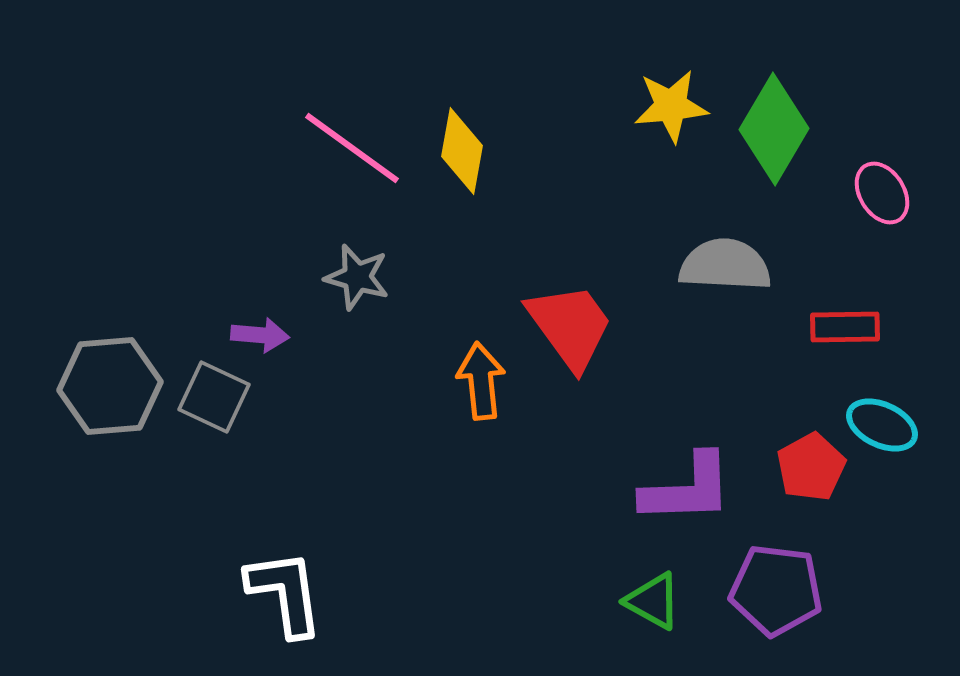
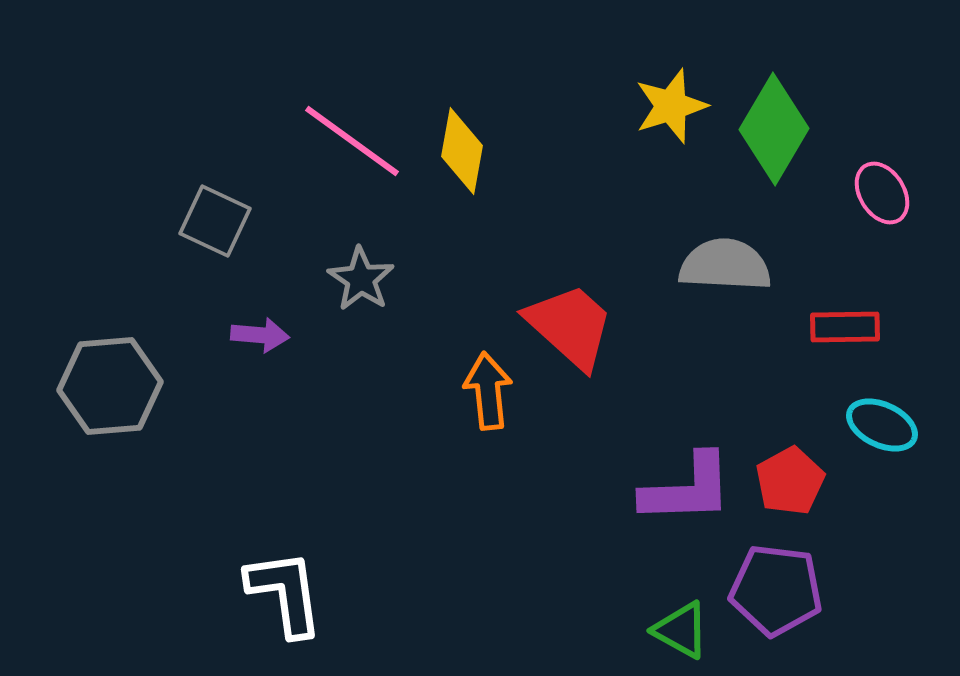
yellow star: rotated 12 degrees counterclockwise
pink line: moved 7 px up
gray star: moved 4 px right, 2 px down; rotated 18 degrees clockwise
red trapezoid: rotated 12 degrees counterclockwise
orange arrow: moved 7 px right, 10 px down
gray square: moved 1 px right, 176 px up
red pentagon: moved 21 px left, 14 px down
green triangle: moved 28 px right, 29 px down
